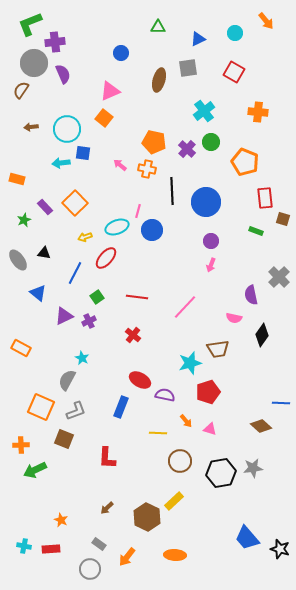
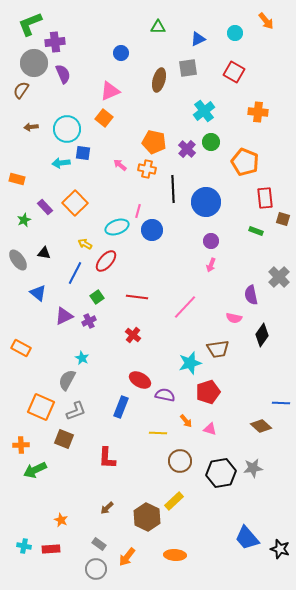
black line at (172, 191): moved 1 px right, 2 px up
yellow arrow at (85, 237): moved 7 px down; rotated 48 degrees clockwise
red ellipse at (106, 258): moved 3 px down
gray circle at (90, 569): moved 6 px right
